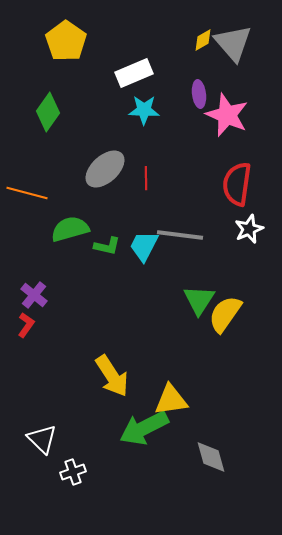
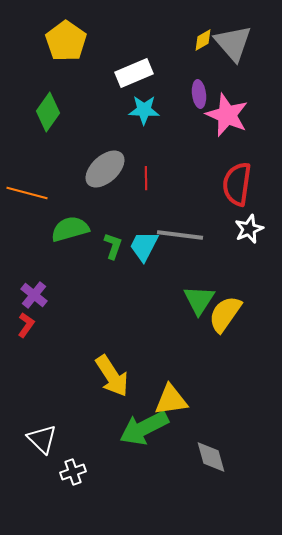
green L-shape: moved 6 px right; rotated 84 degrees counterclockwise
